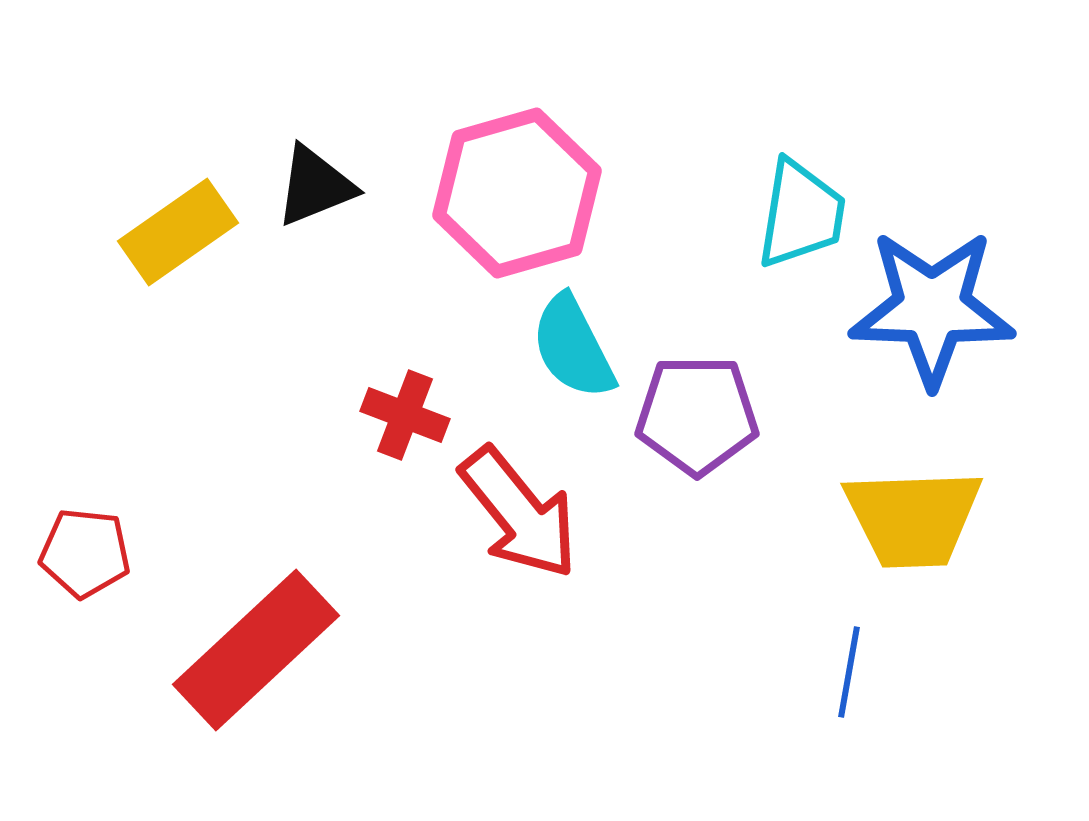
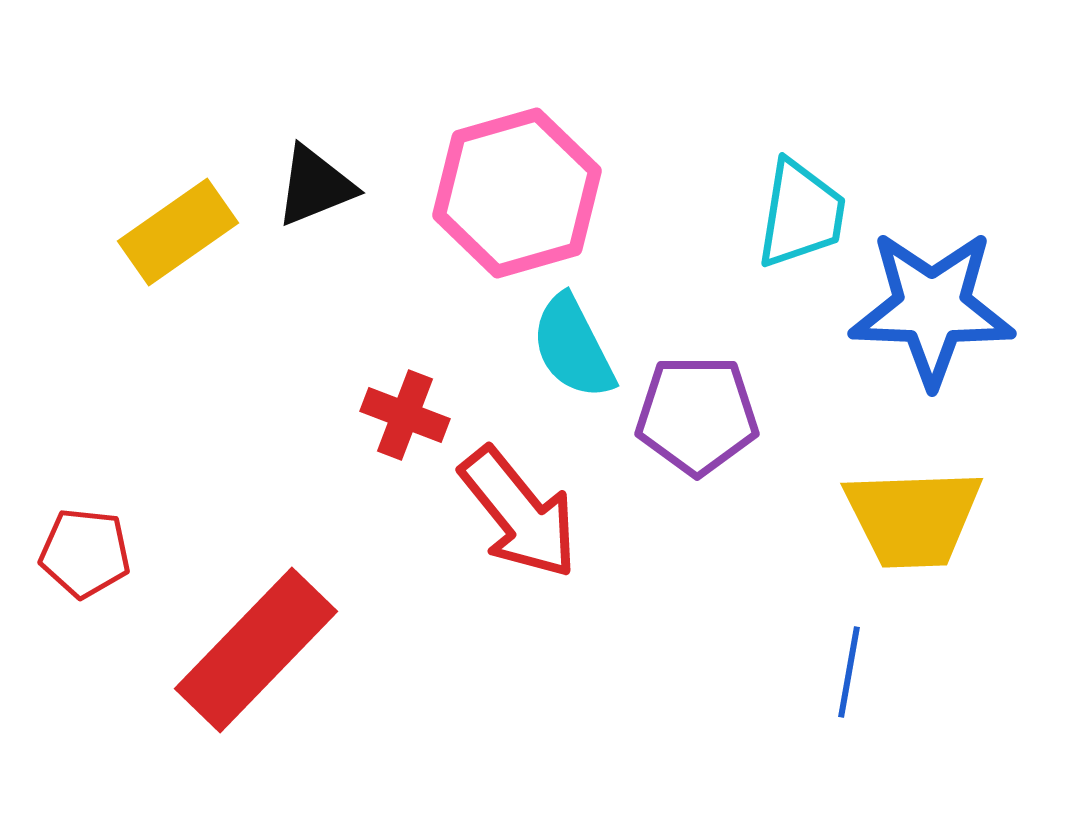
red rectangle: rotated 3 degrees counterclockwise
